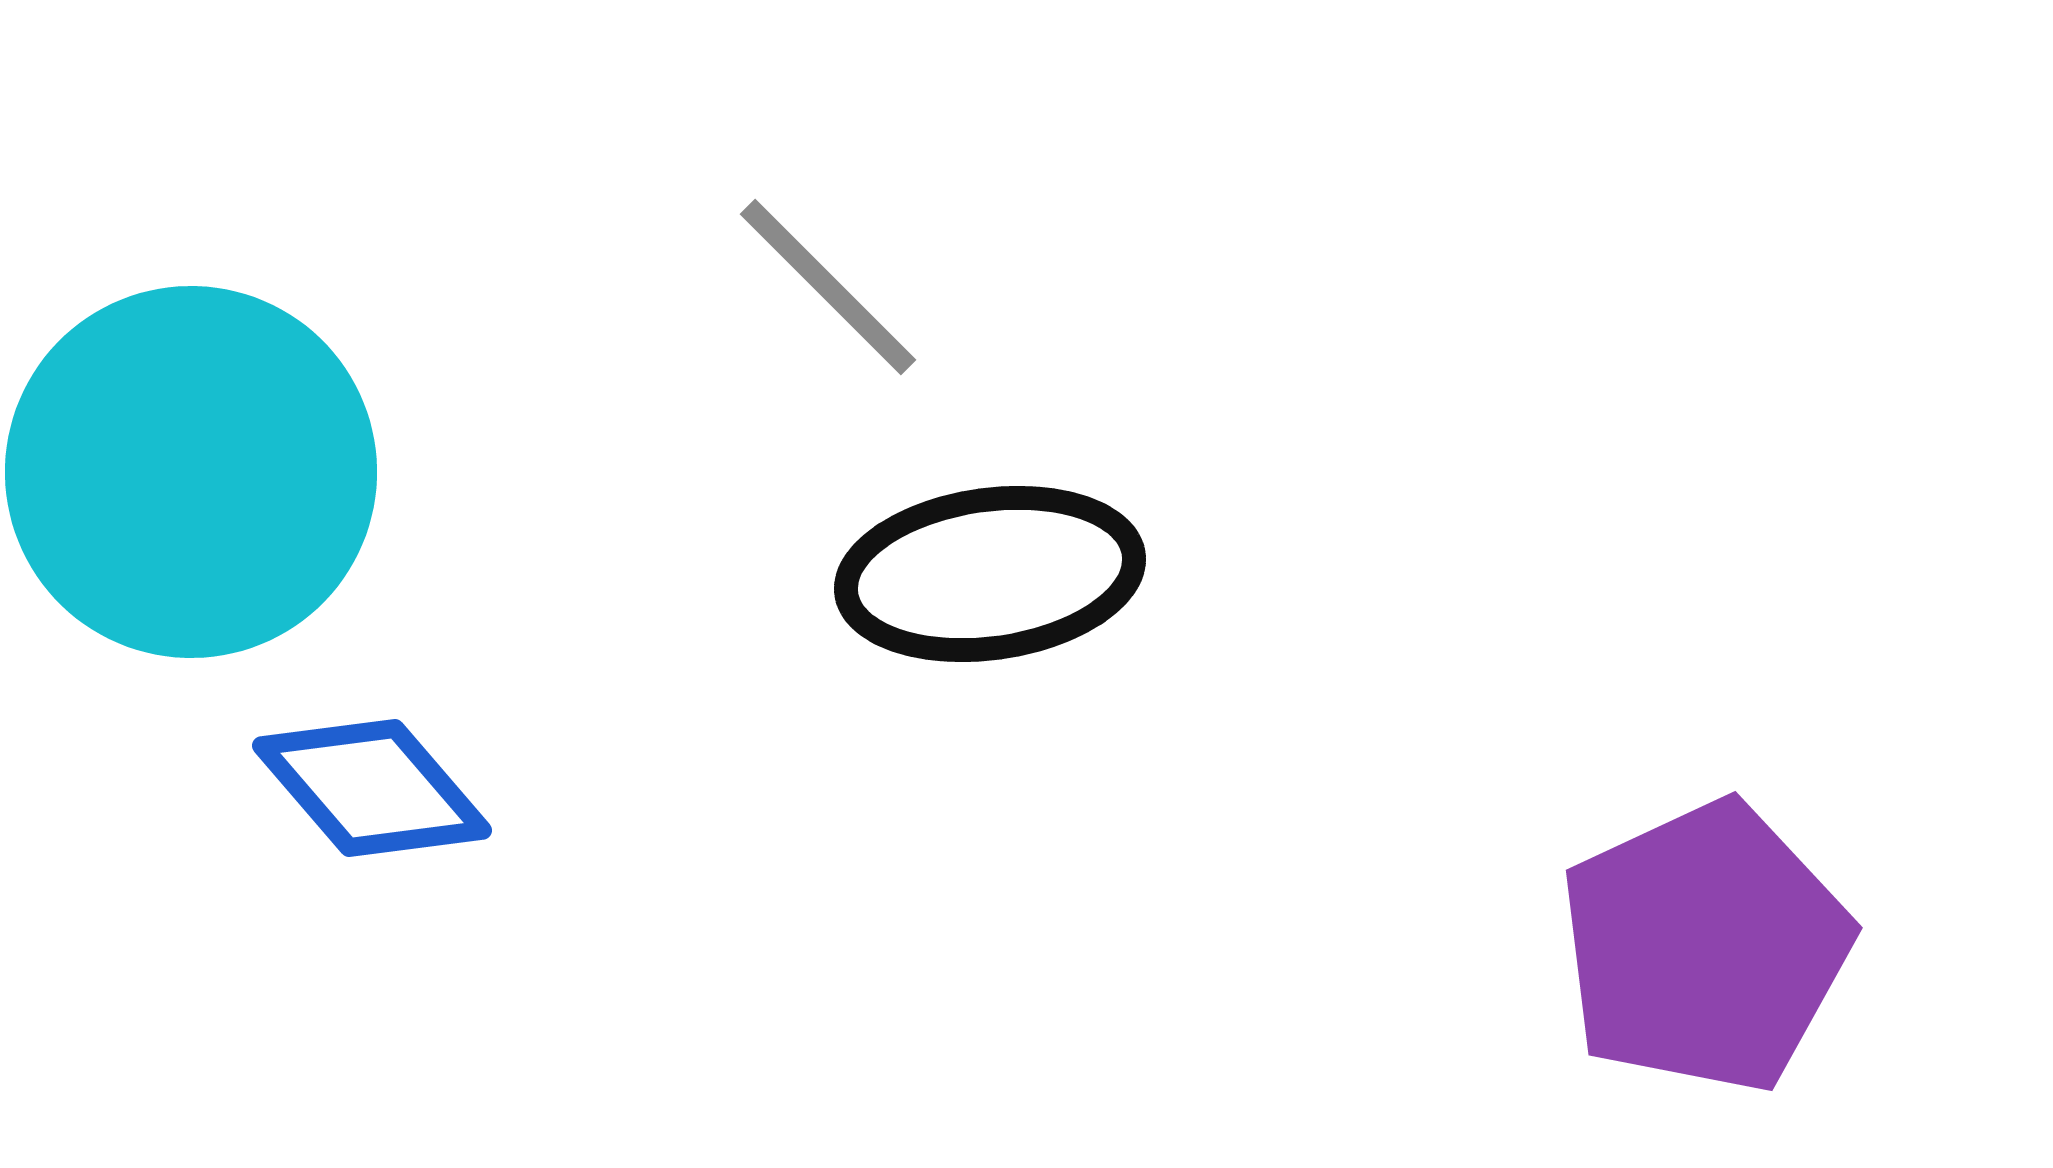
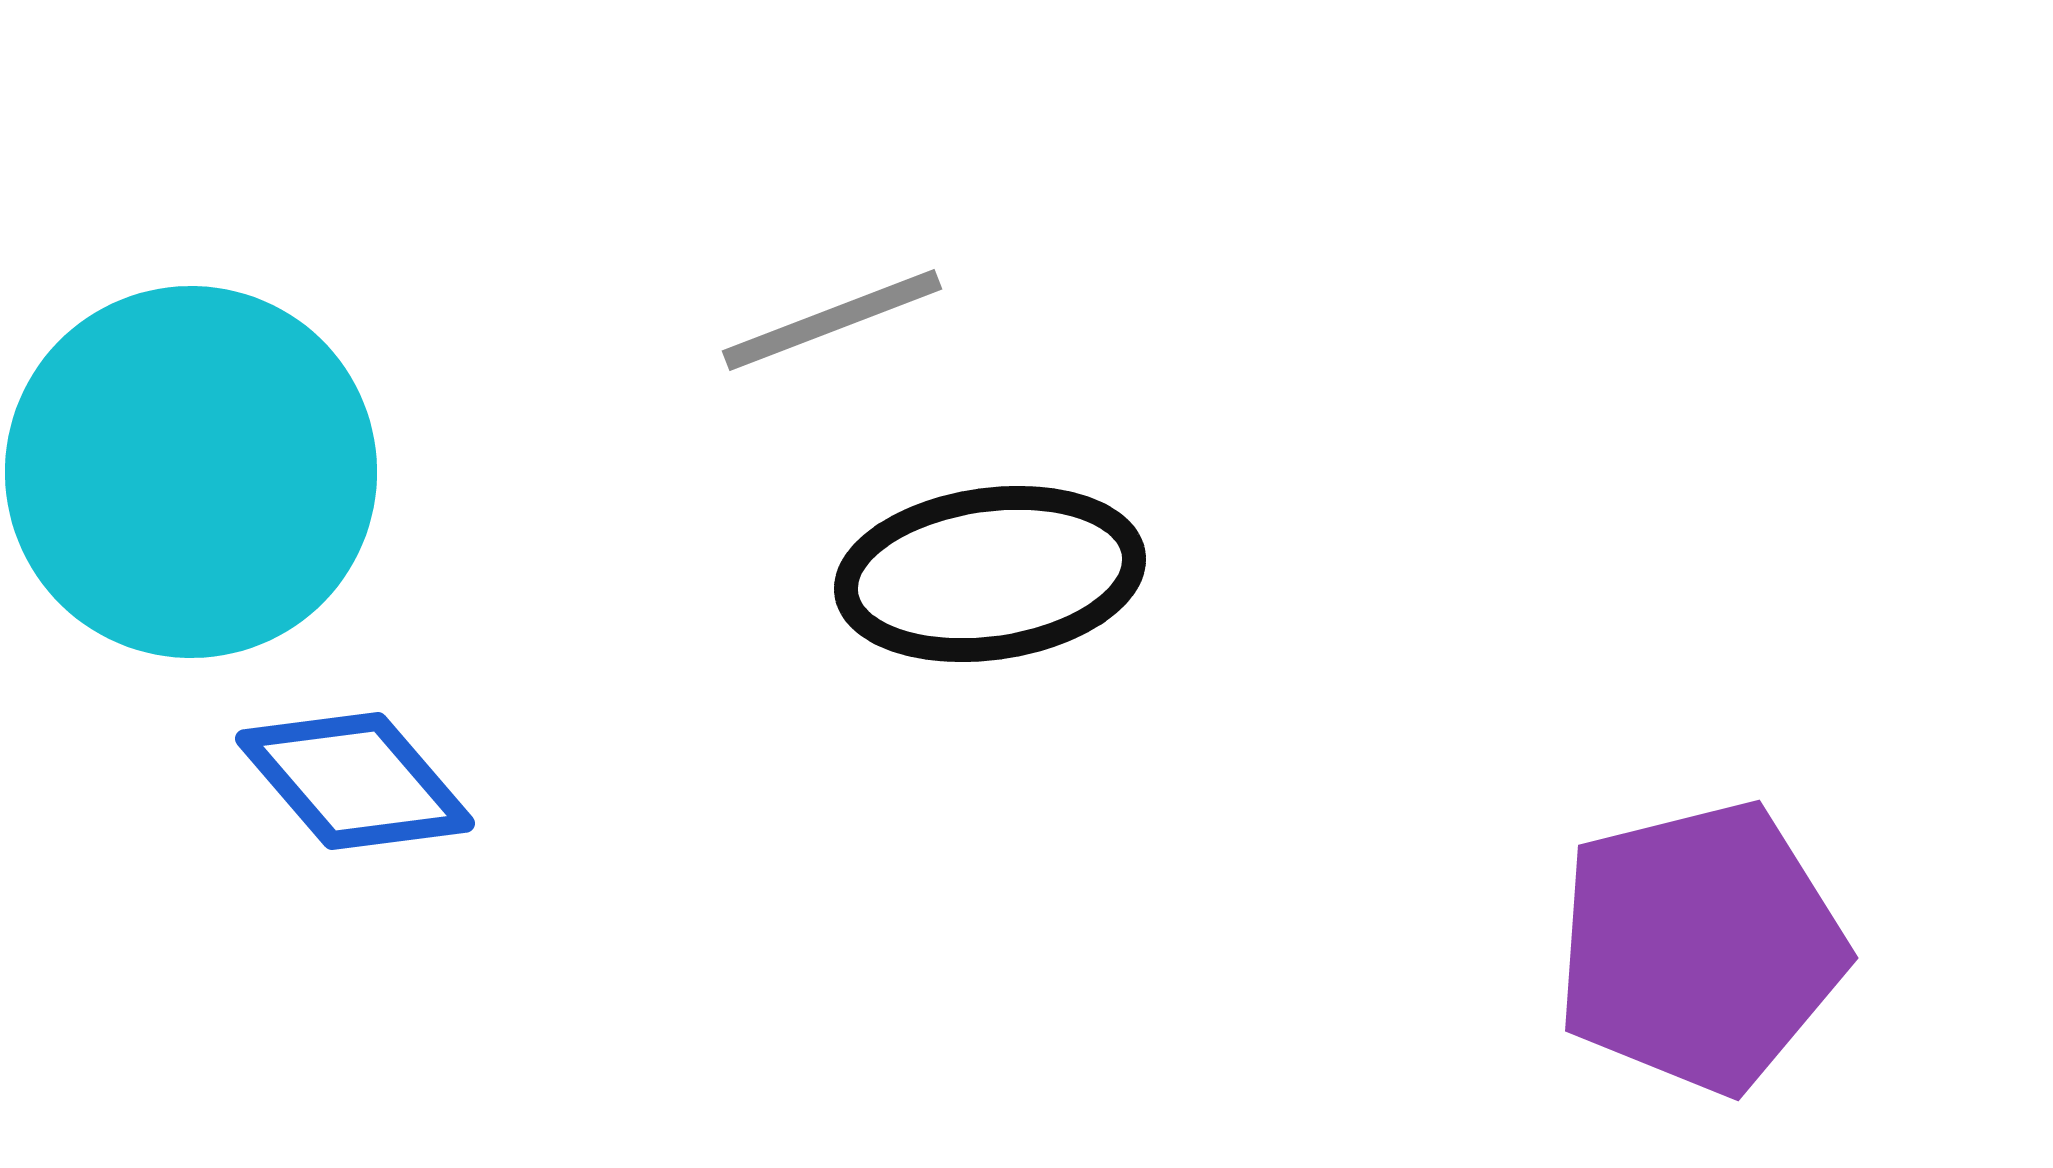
gray line: moved 4 px right, 33 px down; rotated 66 degrees counterclockwise
blue diamond: moved 17 px left, 7 px up
purple pentagon: moved 5 px left; rotated 11 degrees clockwise
